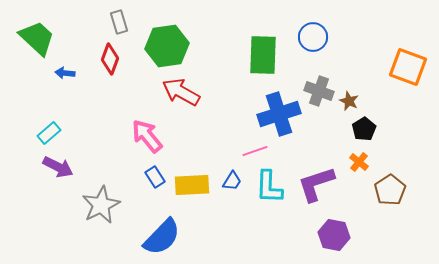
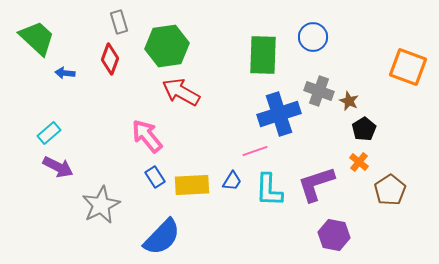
cyan L-shape: moved 3 px down
